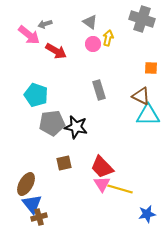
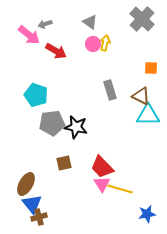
gray cross: rotated 25 degrees clockwise
yellow arrow: moved 3 px left, 5 px down
gray rectangle: moved 11 px right
